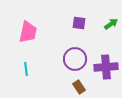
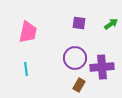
purple circle: moved 1 px up
purple cross: moved 4 px left
brown rectangle: moved 2 px up; rotated 64 degrees clockwise
